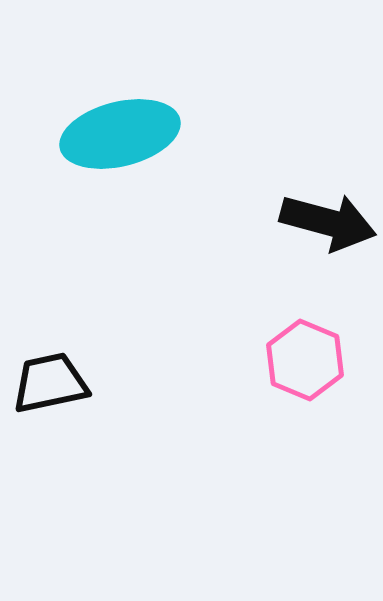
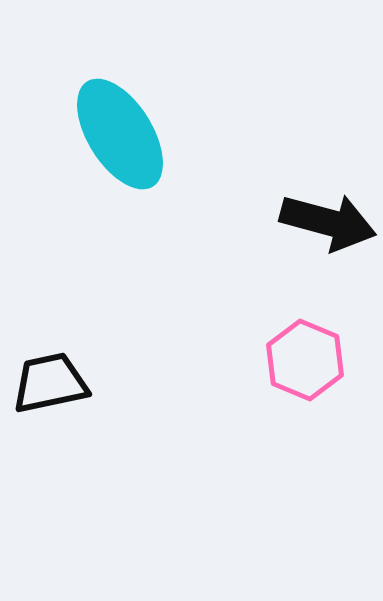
cyan ellipse: rotated 72 degrees clockwise
